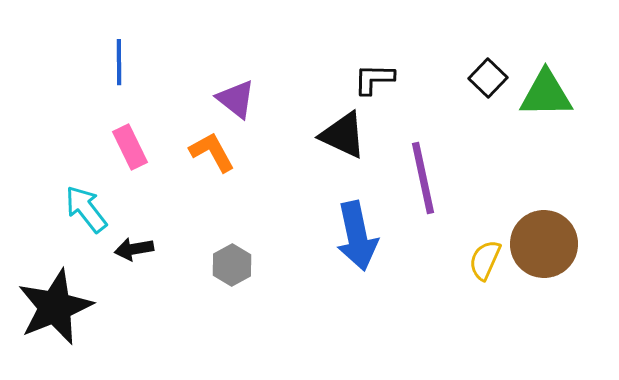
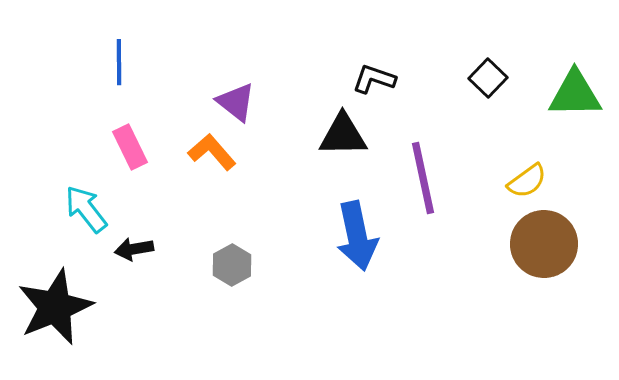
black L-shape: rotated 18 degrees clockwise
green triangle: moved 29 px right
purple triangle: moved 3 px down
black triangle: rotated 26 degrees counterclockwise
orange L-shape: rotated 12 degrees counterclockwise
yellow semicircle: moved 42 px right, 79 px up; rotated 150 degrees counterclockwise
